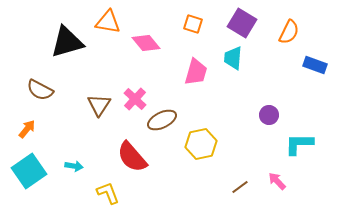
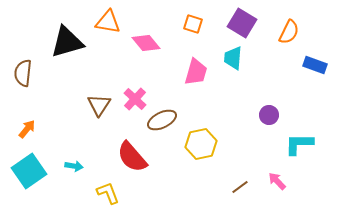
brown semicircle: moved 17 px left, 17 px up; rotated 68 degrees clockwise
